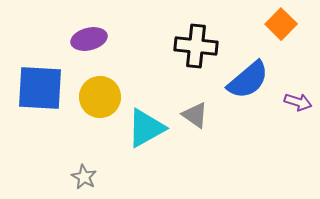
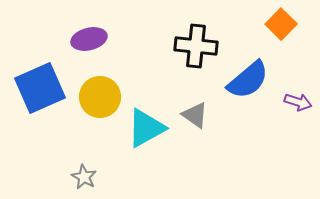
blue square: rotated 27 degrees counterclockwise
